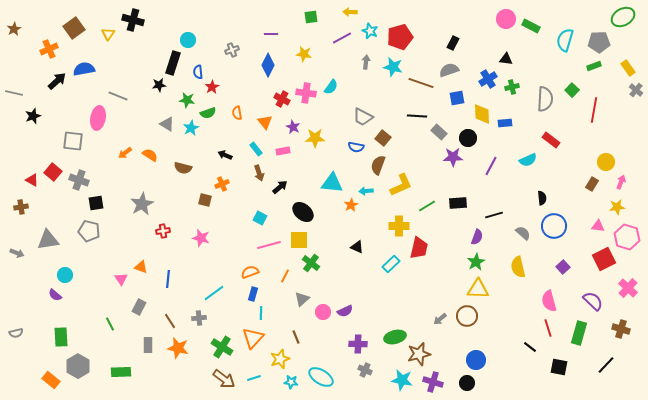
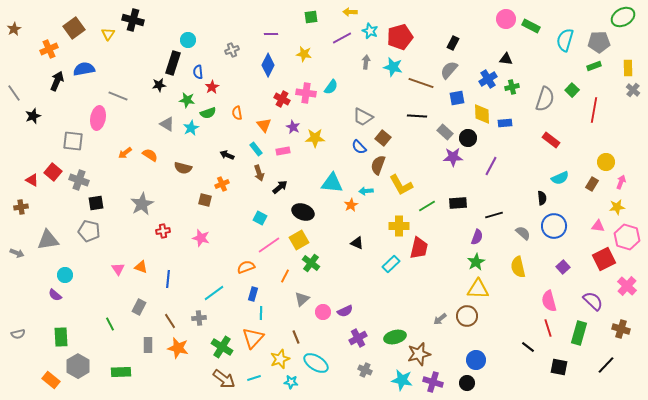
yellow rectangle at (628, 68): rotated 35 degrees clockwise
gray semicircle at (449, 70): rotated 30 degrees counterclockwise
black arrow at (57, 81): rotated 24 degrees counterclockwise
gray cross at (636, 90): moved 3 px left
gray line at (14, 93): rotated 42 degrees clockwise
gray semicircle at (545, 99): rotated 15 degrees clockwise
orange triangle at (265, 122): moved 1 px left, 3 px down
gray rectangle at (439, 132): moved 6 px right
blue semicircle at (356, 147): moved 3 px right; rotated 35 degrees clockwise
black arrow at (225, 155): moved 2 px right
cyan semicircle at (528, 160): moved 32 px right, 18 px down
yellow L-shape at (401, 185): rotated 85 degrees clockwise
black ellipse at (303, 212): rotated 20 degrees counterclockwise
yellow square at (299, 240): rotated 30 degrees counterclockwise
pink line at (269, 245): rotated 20 degrees counterclockwise
black triangle at (357, 247): moved 4 px up
orange semicircle at (250, 272): moved 4 px left, 5 px up
pink triangle at (121, 279): moved 3 px left, 10 px up
pink cross at (628, 288): moved 1 px left, 2 px up
gray semicircle at (16, 333): moved 2 px right, 1 px down
purple cross at (358, 344): moved 6 px up; rotated 30 degrees counterclockwise
black line at (530, 347): moved 2 px left
cyan ellipse at (321, 377): moved 5 px left, 14 px up
